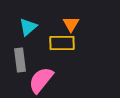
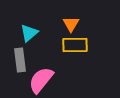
cyan triangle: moved 1 px right, 6 px down
yellow rectangle: moved 13 px right, 2 px down
